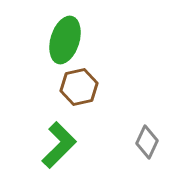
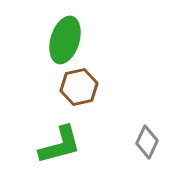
green L-shape: moved 1 px right; rotated 30 degrees clockwise
